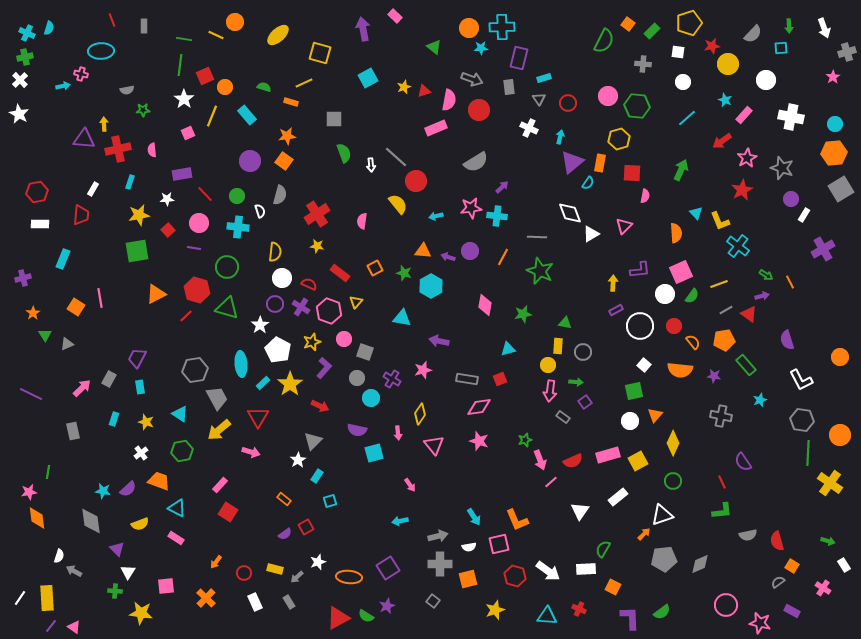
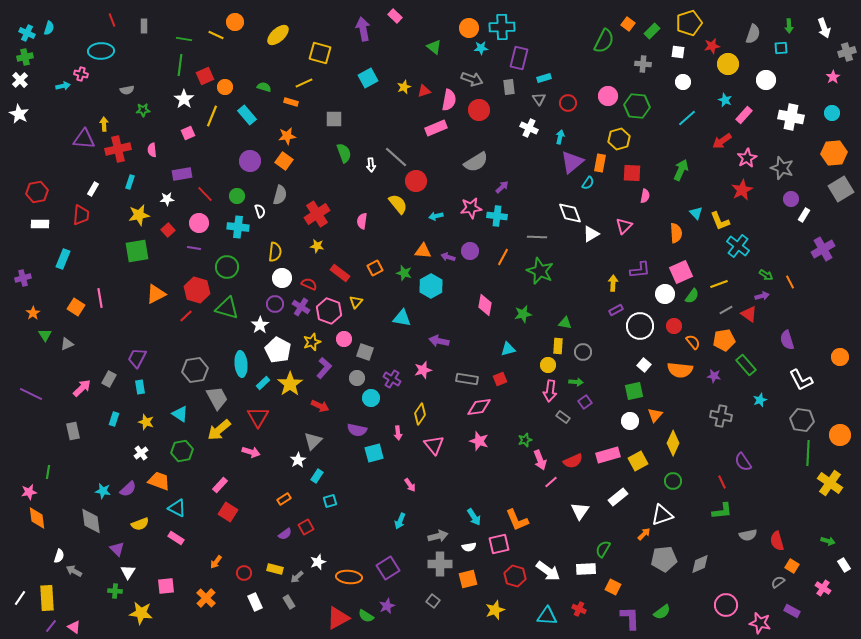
gray semicircle at (753, 34): rotated 24 degrees counterclockwise
cyan circle at (835, 124): moved 3 px left, 11 px up
orange rectangle at (284, 499): rotated 72 degrees counterclockwise
cyan arrow at (400, 521): rotated 56 degrees counterclockwise
